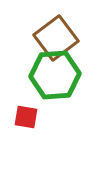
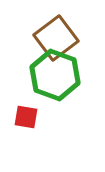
green hexagon: rotated 24 degrees clockwise
